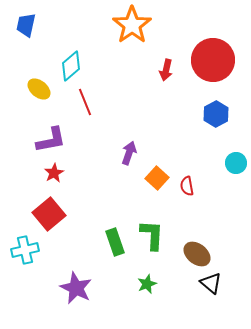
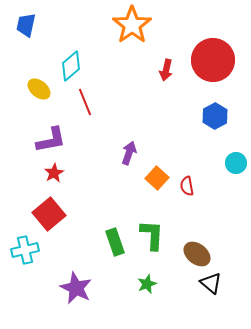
blue hexagon: moved 1 px left, 2 px down
